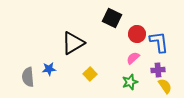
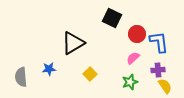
gray semicircle: moved 7 px left
